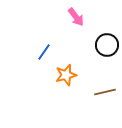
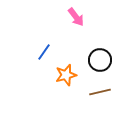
black circle: moved 7 px left, 15 px down
brown line: moved 5 px left
